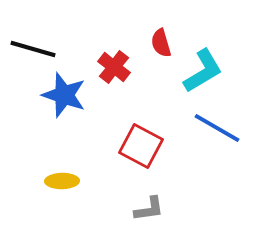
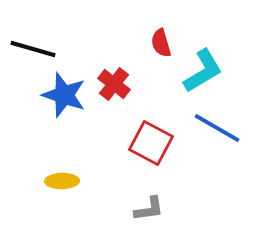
red cross: moved 17 px down
red square: moved 10 px right, 3 px up
